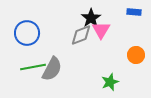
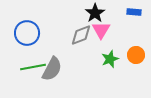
black star: moved 4 px right, 5 px up
green star: moved 23 px up
